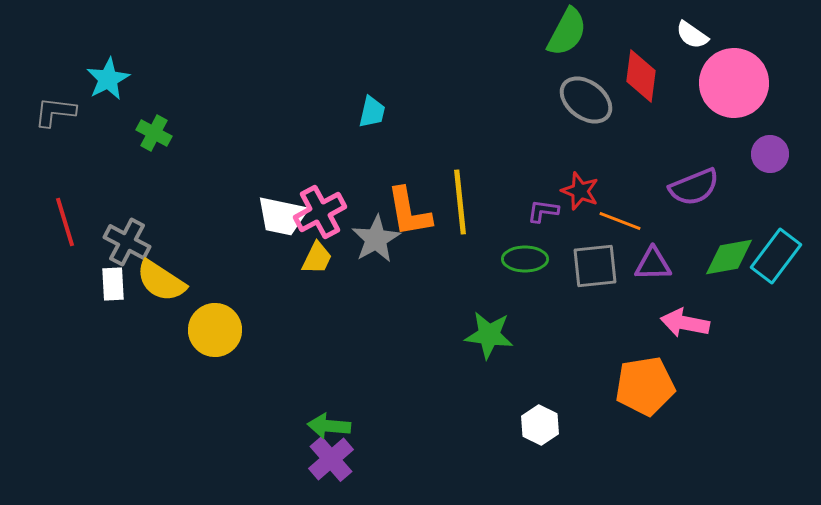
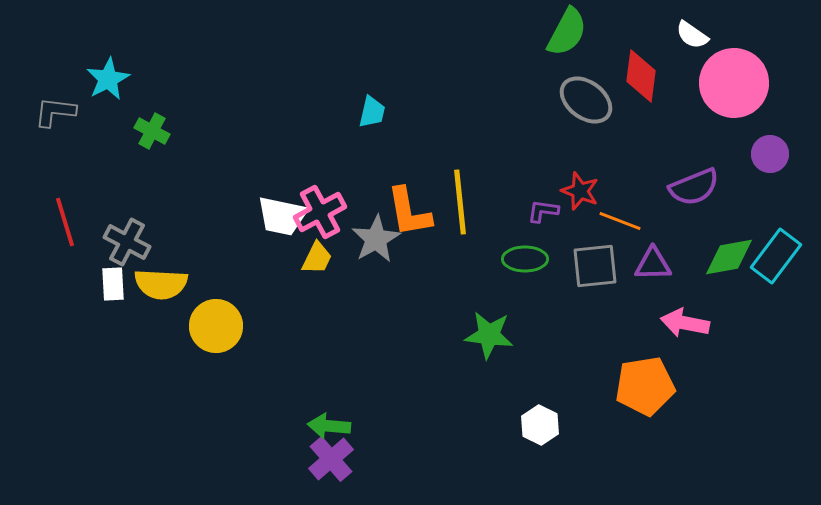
green cross: moved 2 px left, 2 px up
yellow semicircle: moved 3 px down; rotated 30 degrees counterclockwise
yellow circle: moved 1 px right, 4 px up
